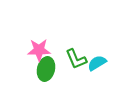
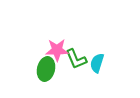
pink star: moved 18 px right
cyan semicircle: rotated 42 degrees counterclockwise
